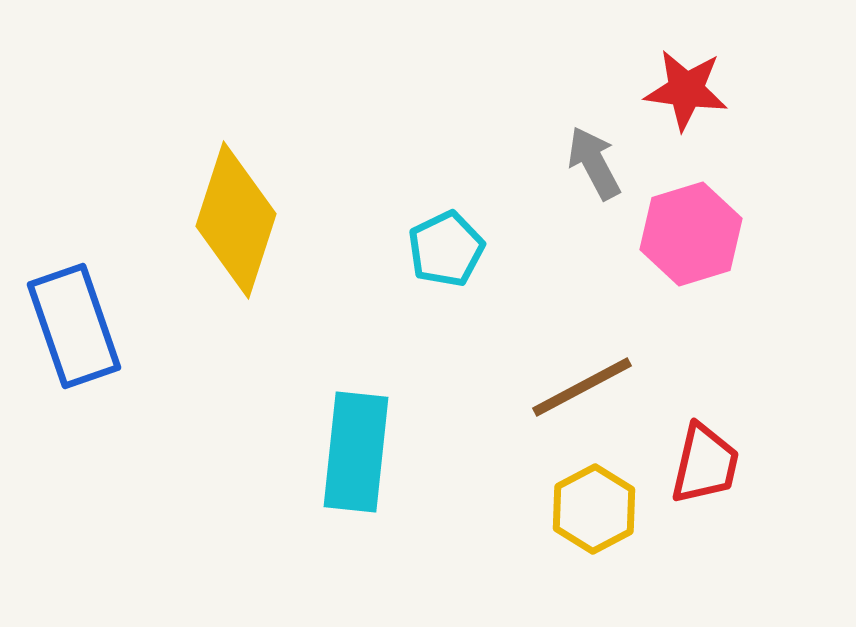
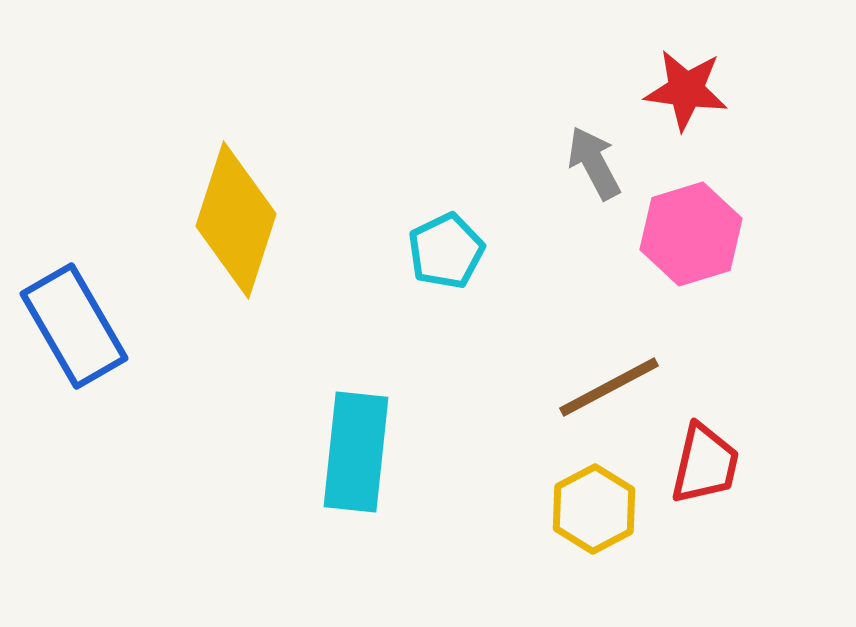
cyan pentagon: moved 2 px down
blue rectangle: rotated 11 degrees counterclockwise
brown line: moved 27 px right
